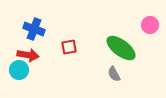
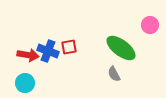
blue cross: moved 14 px right, 22 px down
cyan circle: moved 6 px right, 13 px down
